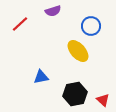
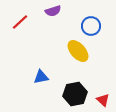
red line: moved 2 px up
